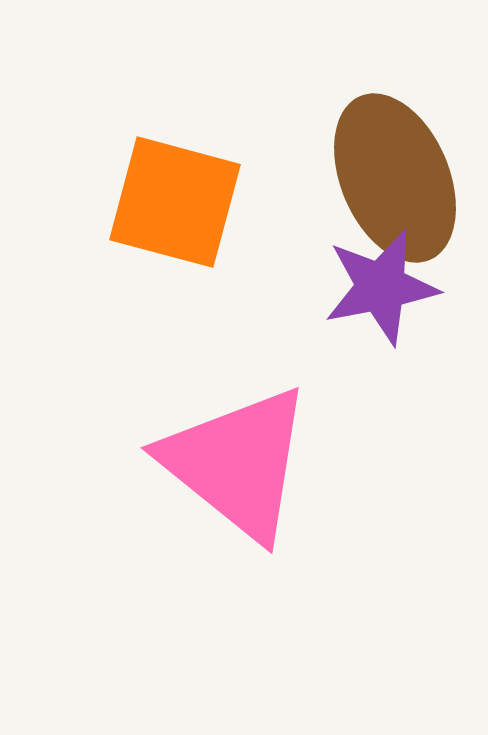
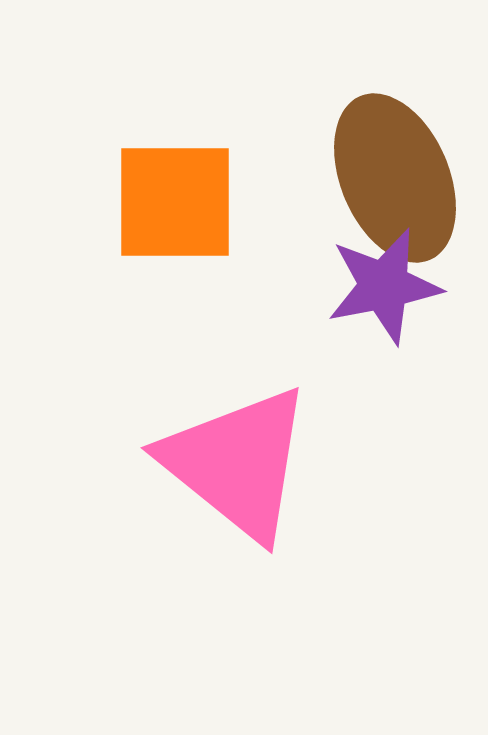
orange square: rotated 15 degrees counterclockwise
purple star: moved 3 px right, 1 px up
